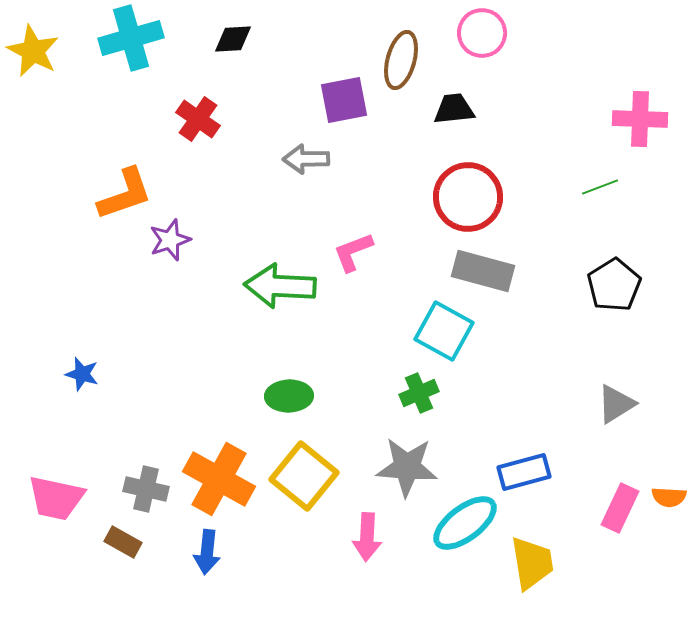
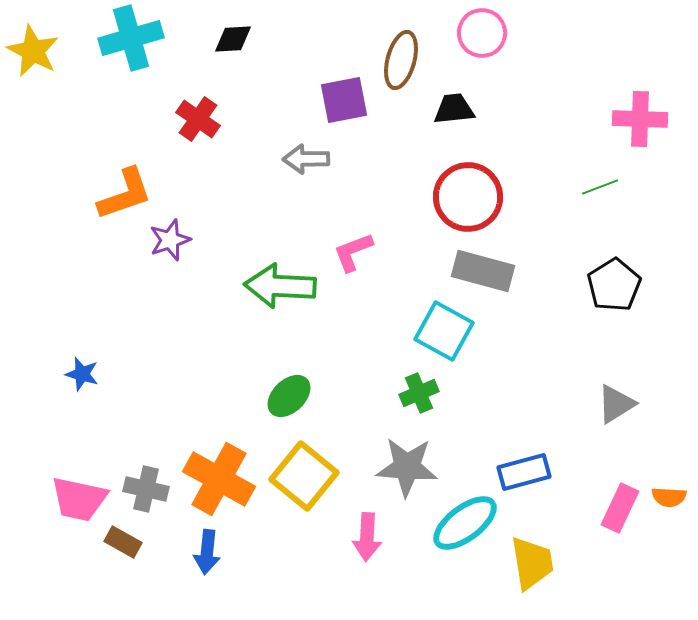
green ellipse: rotated 42 degrees counterclockwise
pink trapezoid: moved 23 px right, 1 px down
